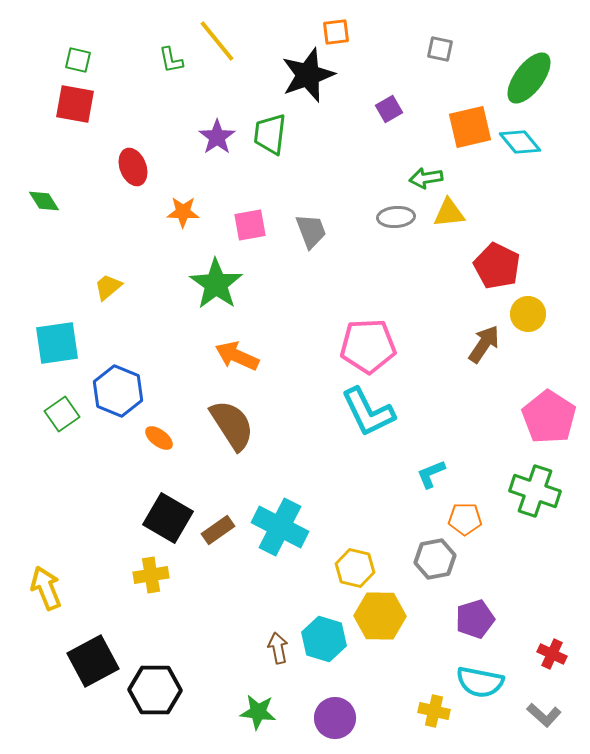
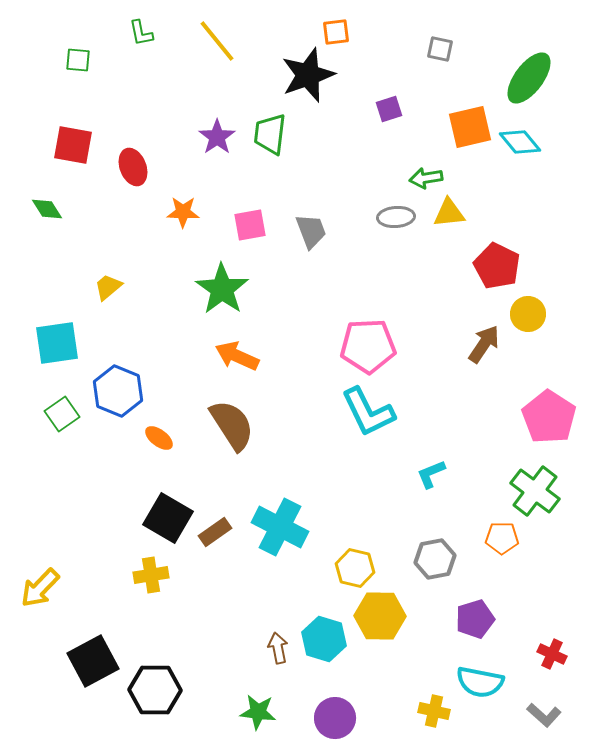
green square at (78, 60): rotated 8 degrees counterclockwise
green L-shape at (171, 60): moved 30 px left, 27 px up
red square at (75, 104): moved 2 px left, 41 px down
purple square at (389, 109): rotated 12 degrees clockwise
green diamond at (44, 201): moved 3 px right, 8 px down
green star at (216, 284): moved 6 px right, 5 px down
green cross at (535, 491): rotated 18 degrees clockwise
orange pentagon at (465, 519): moved 37 px right, 19 px down
brown rectangle at (218, 530): moved 3 px left, 2 px down
yellow arrow at (46, 588): moved 6 px left; rotated 114 degrees counterclockwise
